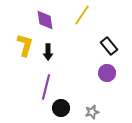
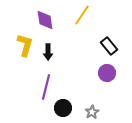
black circle: moved 2 px right
gray star: rotated 16 degrees counterclockwise
